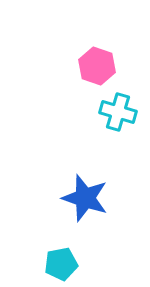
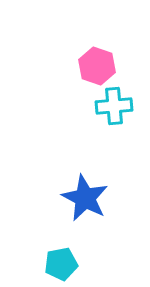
cyan cross: moved 4 px left, 6 px up; rotated 21 degrees counterclockwise
blue star: rotated 9 degrees clockwise
